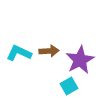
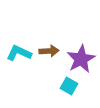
purple star: moved 1 px right, 1 px up
cyan square: rotated 30 degrees counterclockwise
